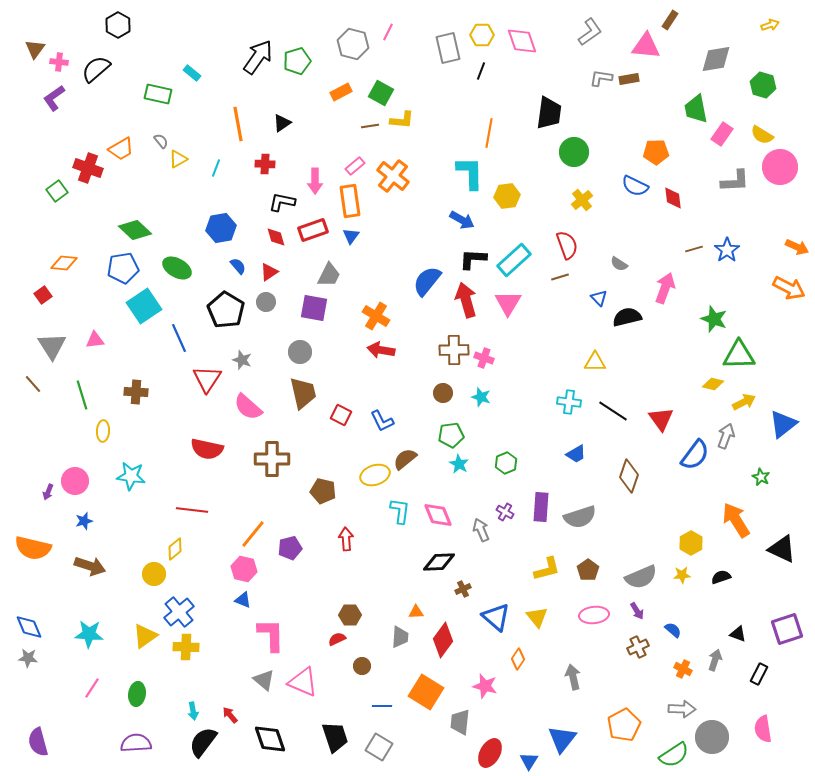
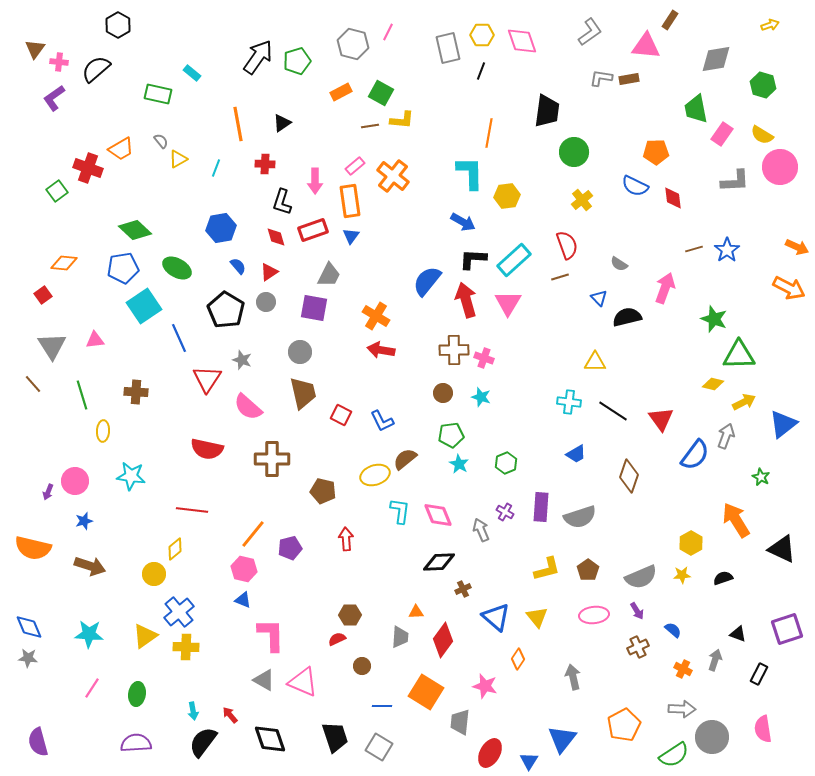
black trapezoid at (549, 113): moved 2 px left, 2 px up
black L-shape at (282, 202): rotated 84 degrees counterclockwise
blue arrow at (462, 220): moved 1 px right, 2 px down
black semicircle at (721, 577): moved 2 px right, 1 px down
gray triangle at (264, 680): rotated 10 degrees counterclockwise
